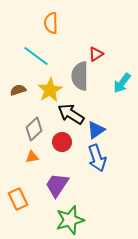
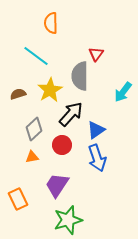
red triangle: rotated 21 degrees counterclockwise
cyan arrow: moved 1 px right, 9 px down
brown semicircle: moved 4 px down
black arrow: rotated 100 degrees clockwise
red circle: moved 3 px down
green star: moved 2 px left
